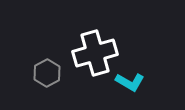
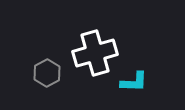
cyan L-shape: moved 4 px right; rotated 28 degrees counterclockwise
